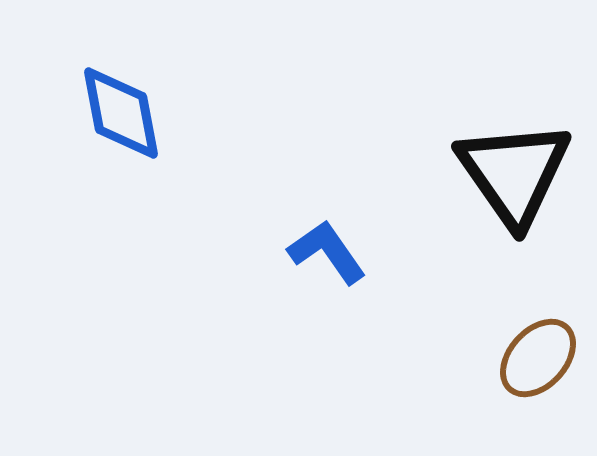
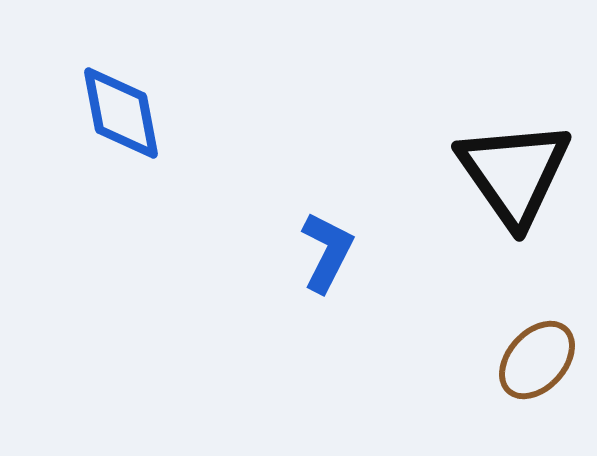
blue L-shape: rotated 62 degrees clockwise
brown ellipse: moved 1 px left, 2 px down
